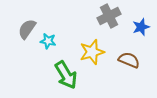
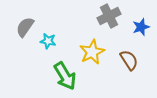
gray semicircle: moved 2 px left, 2 px up
yellow star: rotated 10 degrees counterclockwise
brown semicircle: rotated 35 degrees clockwise
green arrow: moved 1 px left, 1 px down
